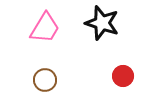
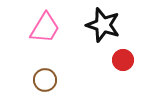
black star: moved 1 px right, 2 px down
red circle: moved 16 px up
